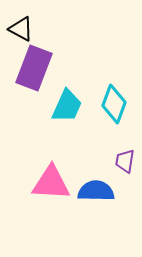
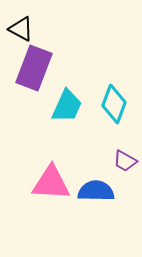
purple trapezoid: rotated 70 degrees counterclockwise
